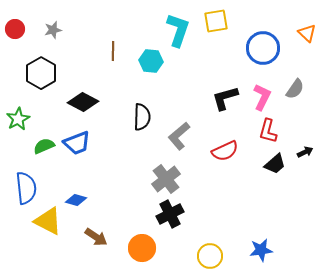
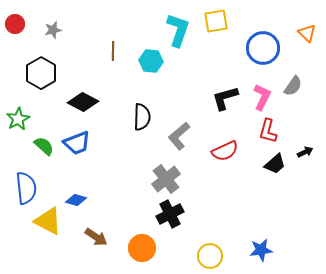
red circle: moved 5 px up
gray semicircle: moved 2 px left, 3 px up
green semicircle: rotated 65 degrees clockwise
